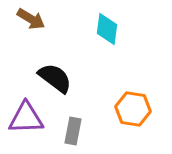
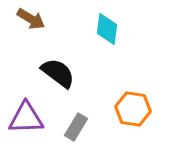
black semicircle: moved 3 px right, 5 px up
gray rectangle: moved 3 px right, 4 px up; rotated 20 degrees clockwise
